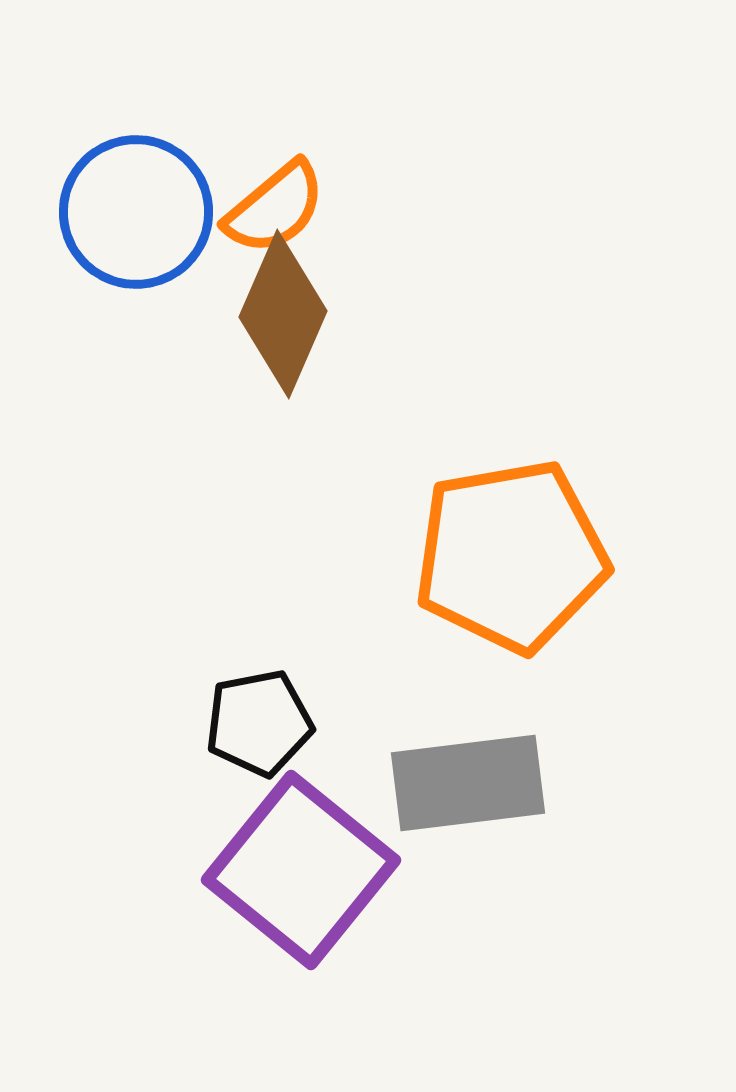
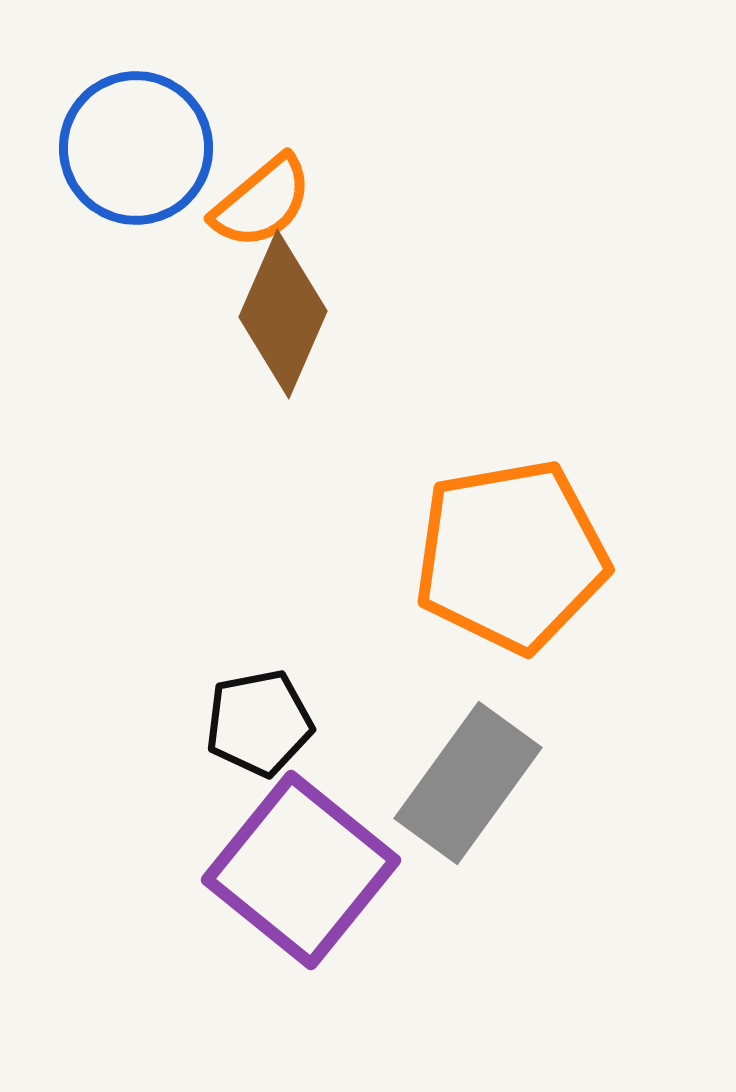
orange semicircle: moved 13 px left, 6 px up
blue circle: moved 64 px up
gray rectangle: rotated 47 degrees counterclockwise
